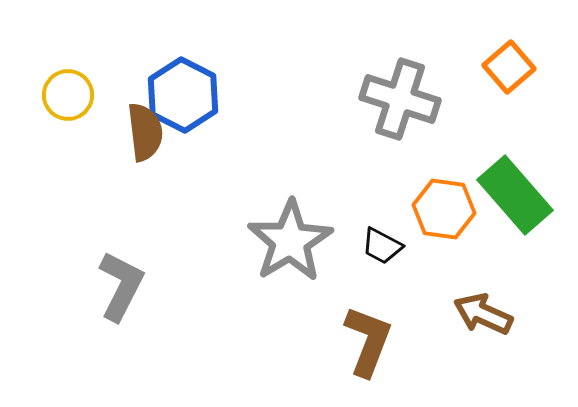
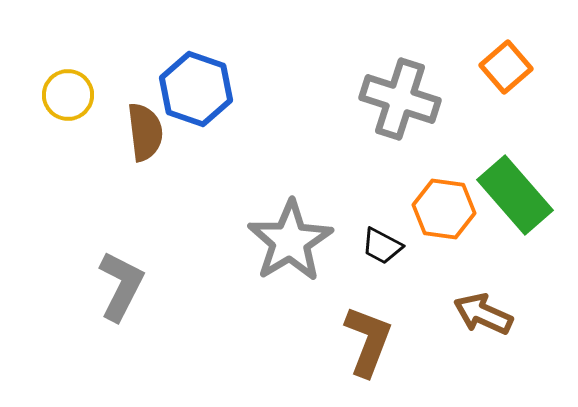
orange square: moved 3 px left
blue hexagon: moved 13 px right, 6 px up; rotated 8 degrees counterclockwise
